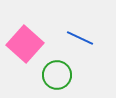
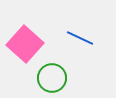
green circle: moved 5 px left, 3 px down
